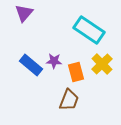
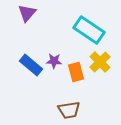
purple triangle: moved 3 px right
yellow cross: moved 2 px left, 2 px up
brown trapezoid: moved 10 px down; rotated 60 degrees clockwise
